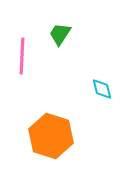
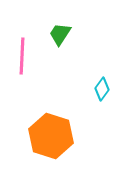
cyan diamond: rotated 50 degrees clockwise
